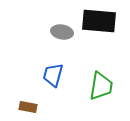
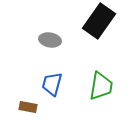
black rectangle: rotated 60 degrees counterclockwise
gray ellipse: moved 12 px left, 8 px down
blue trapezoid: moved 1 px left, 9 px down
